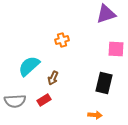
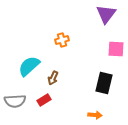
purple triangle: rotated 35 degrees counterclockwise
